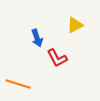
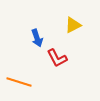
yellow triangle: moved 2 px left
orange line: moved 1 px right, 2 px up
